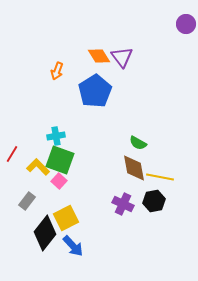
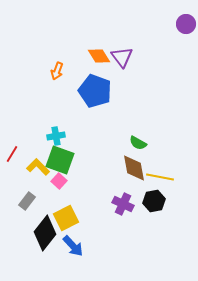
blue pentagon: rotated 20 degrees counterclockwise
